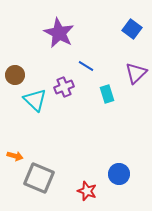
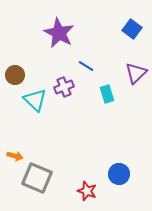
gray square: moved 2 px left
